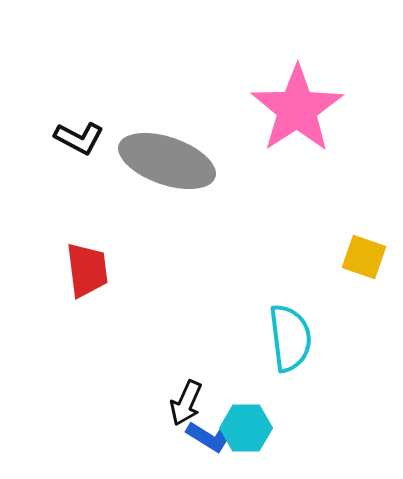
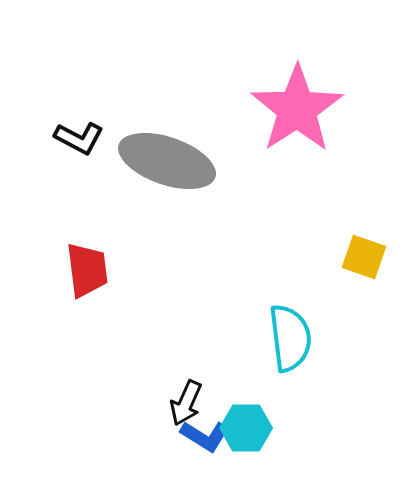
blue L-shape: moved 6 px left
